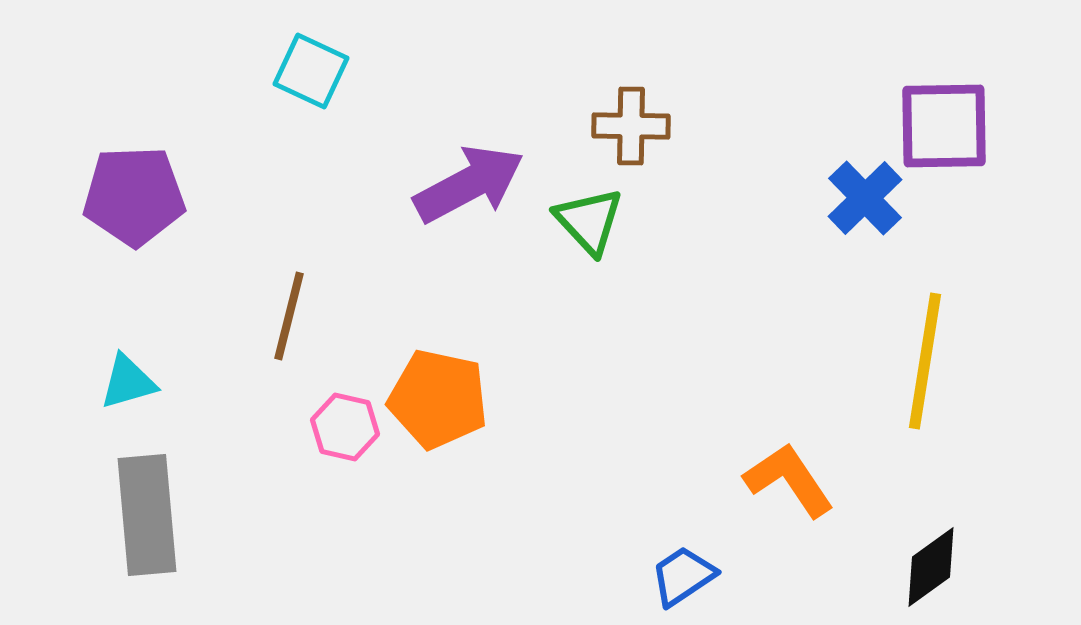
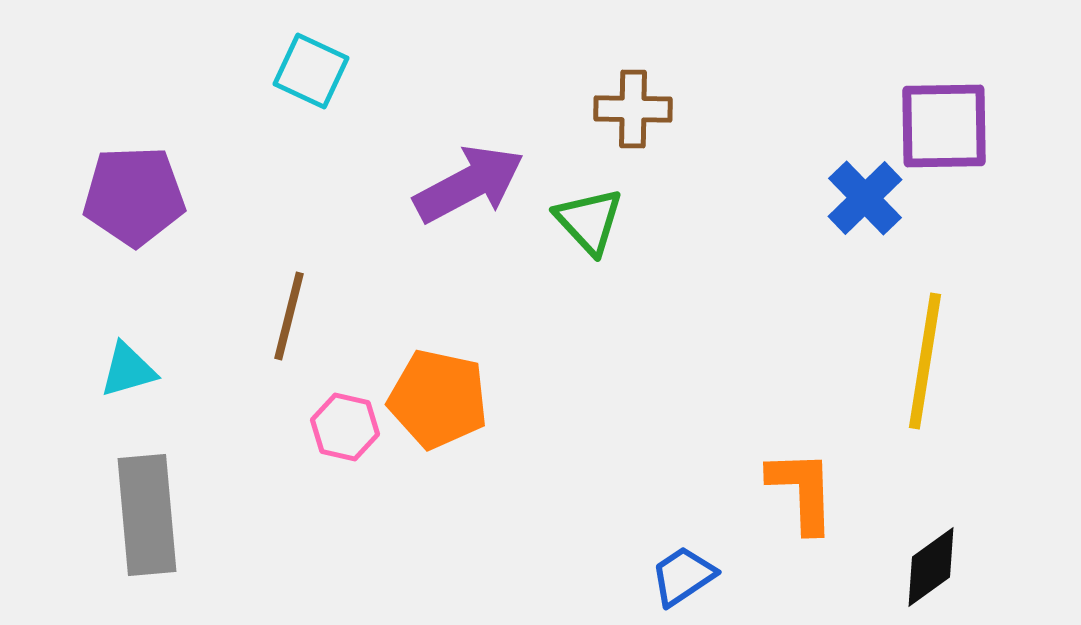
brown cross: moved 2 px right, 17 px up
cyan triangle: moved 12 px up
orange L-shape: moved 13 px right, 11 px down; rotated 32 degrees clockwise
